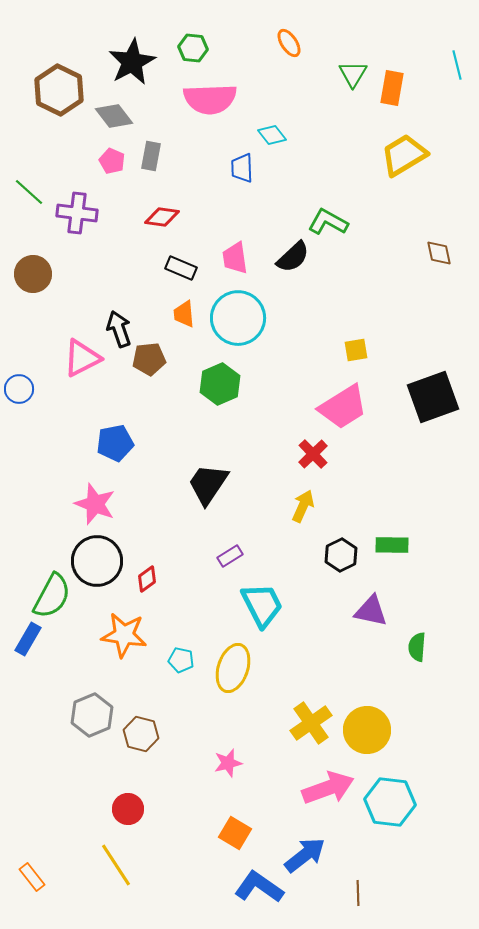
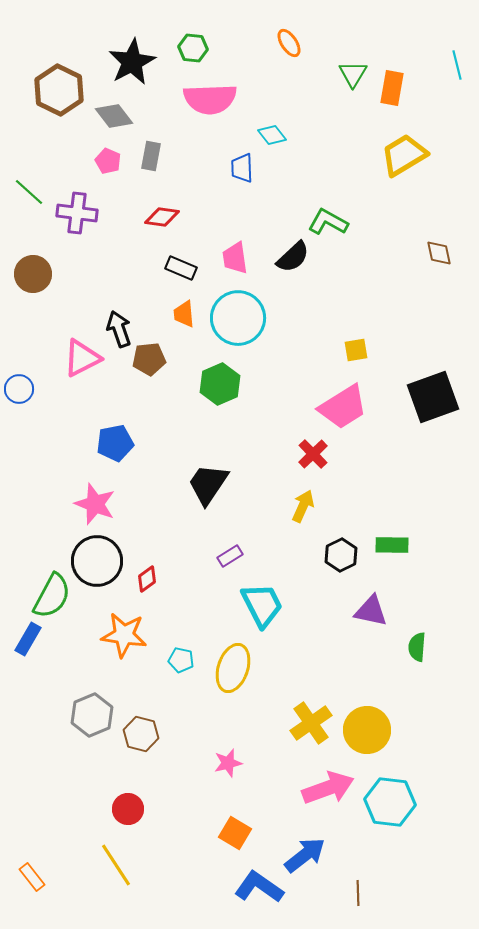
pink pentagon at (112, 161): moved 4 px left
